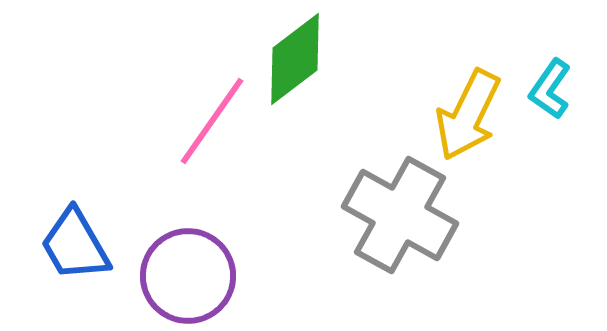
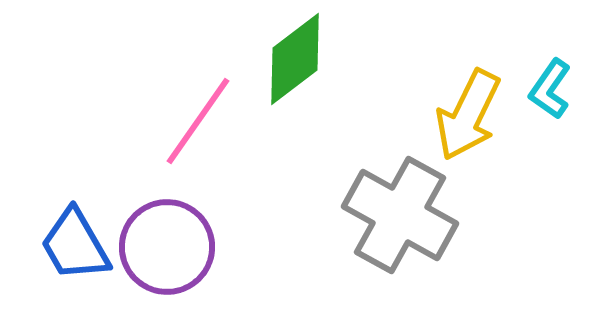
pink line: moved 14 px left
purple circle: moved 21 px left, 29 px up
